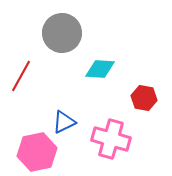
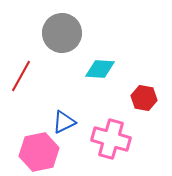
pink hexagon: moved 2 px right
